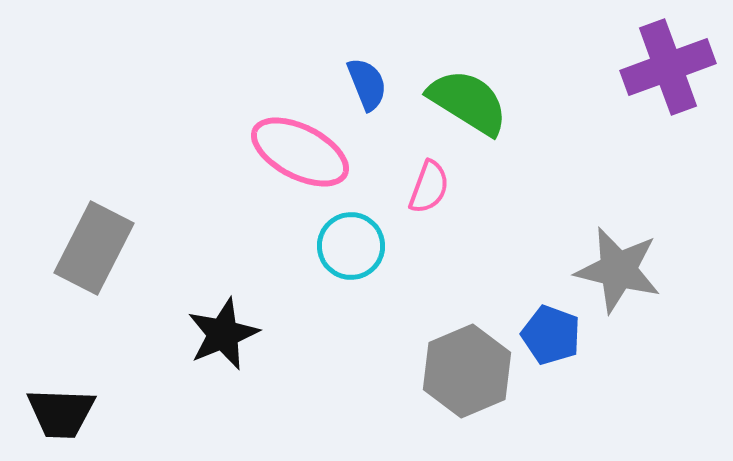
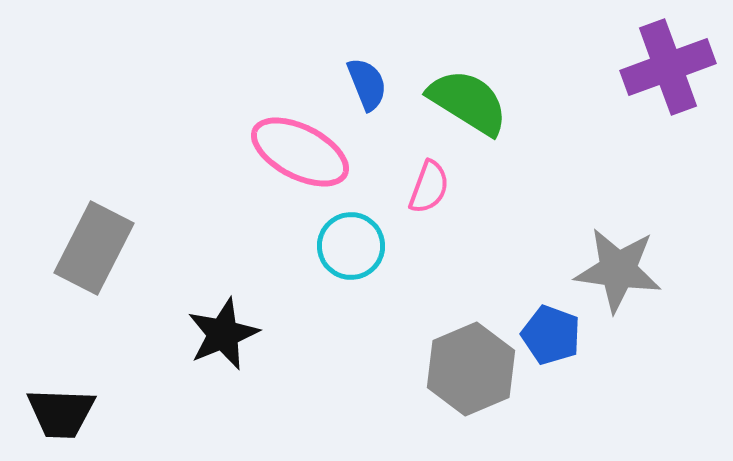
gray star: rotated 6 degrees counterclockwise
gray hexagon: moved 4 px right, 2 px up
